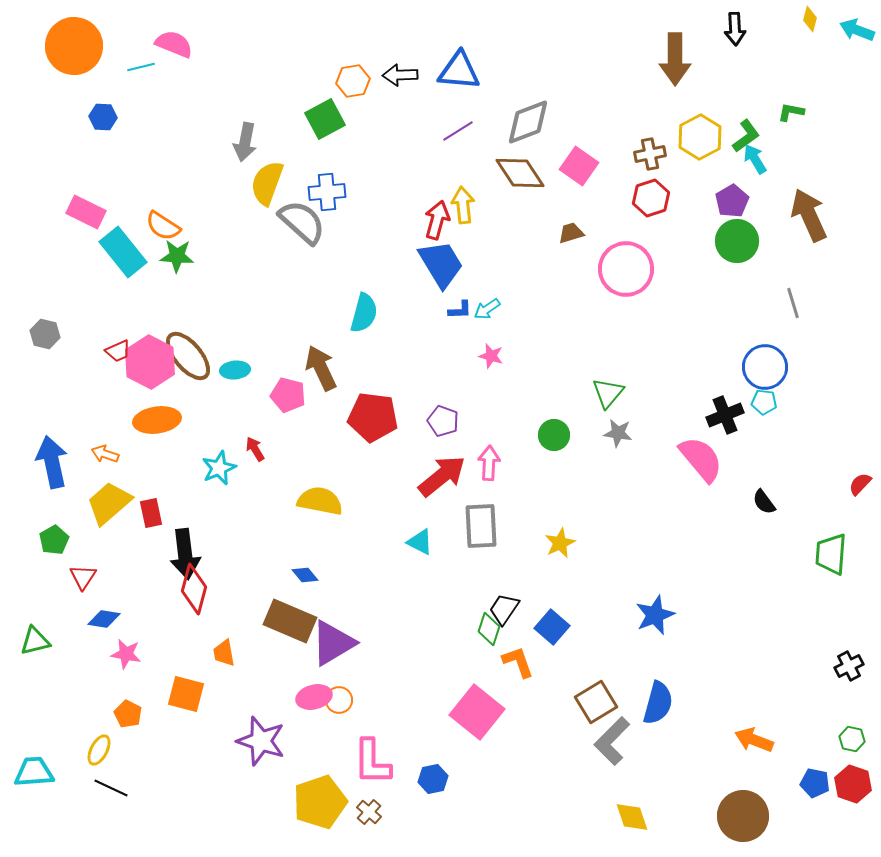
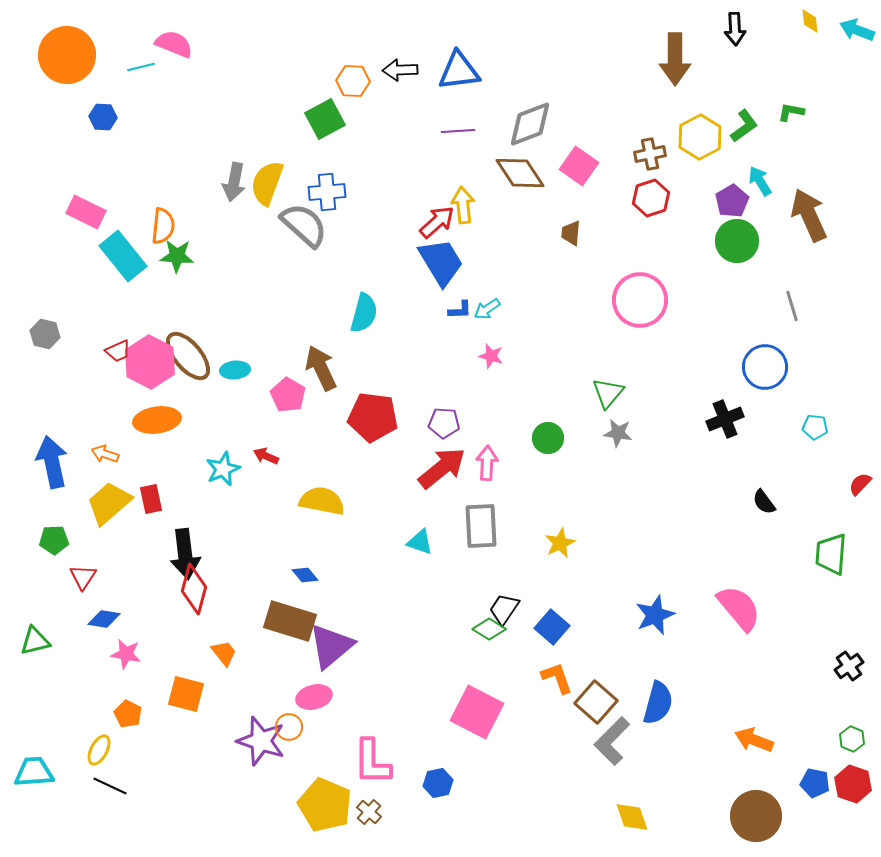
yellow diamond at (810, 19): moved 2 px down; rotated 20 degrees counterclockwise
orange circle at (74, 46): moved 7 px left, 9 px down
blue triangle at (459, 71): rotated 12 degrees counterclockwise
black arrow at (400, 75): moved 5 px up
orange hexagon at (353, 81): rotated 12 degrees clockwise
gray diamond at (528, 122): moved 2 px right, 2 px down
purple line at (458, 131): rotated 28 degrees clockwise
green L-shape at (746, 136): moved 2 px left, 10 px up
gray arrow at (245, 142): moved 11 px left, 40 px down
cyan arrow at (755, 159): moved 5 px right, 22 px down
red arrow at (437, 220): moved 2 px down; rotated 33 degrees clockwise
gray semicircle at (302, 222): moved 2 px right, 3 px down
orange semicircle at (163, 226): rotated 117 degrees counterclockwise
brown trapezoid at (571, 233): rotated 68 degrees counterclockwise
cyan rectangle at (123, 252): moved 4 px down
blue trapezoid at (441, 264): moved 2 px up
pink circle at (626, 269): moved 14 px right, 31 px down
gray line at (793, 303): moved 1 px left, 3 px down
pink pentagon at (288, 395): rotated 16 degrees clockwise
cyan pentagon at (764, 402): moved 51 px right, 25 px down
black cross at (725, 415): moved 4 px down
purple pentagon at (443, 421): moved 1 px right, 2 px down; rotated 16 degrees counterclockwise
green circle at (554, 435): moved 6 px left, 3 px down
red arrow at (255, 449): moved 11 px right, 7 px down; rotated 35 degrees counterclockwise
pink semicircle at (701, 459): moved 38 px right, 149 px down
pink arrow at (489, 463): moved 2 px left
cyan star at (219, 468): moved 4 px right, 1 px down
red arrow at (442, 476): moved 8 px up
yellow semicircle at (320, 501): moved 2 px right
red rectangle at (151, 513): moved 14 px up
green pentagon at (54, 540): rotated 28 degrees clockwise
cyan triangle at (420, 542): rotated 8 degrees counterclockwise
brown rectangle at (290, 621): rotated 6 degrees counterclockwise
green diamond at (489, 629): rotated 76 degrees counterclockwise
purple triangle at (333, 643): moved 2 px left, 3 px down; rotated 9 degrees counterclockwise
orange trapezoid at (224, 653): rotated 152 degrees clockwise
orange L-shape at (518, 662): moved 39 px right, 16 px down
black cross at (849, 666): rotated 8 degrees counterclockwise
orange circle at (339, 700): moved 50 px left, 27 px down
brown square at (596, 702): rotated 18 degrees counterclockwise
pink square at (477, 712): rotated 12 degrees counterclockwise
green hexagon at (852, 739): rotated 10 degrees clockwise
blue hexagon at (433, 779): moved 5 px right, 4 px down
black line at (111, 788): moved 1 px left, 2 px up
yellow pentagon at (320, 802): moved 5 px right, 3 px down; rotated 30 degrees counterclockwise
brown circle at (743, 816): moved 13 px right
